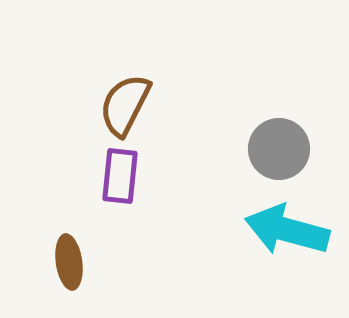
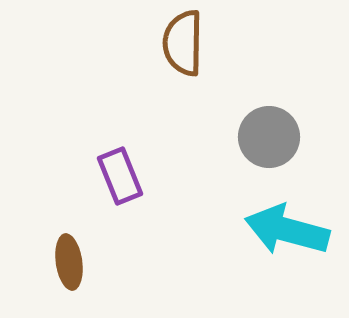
brown semicircle: moved 58 px right, 62 px up; rotated 26 degrees counterclockwise
gray circle: moved 10 px left, 12 px up
purple rectangle: rotated 28 degrees counterclockwise
